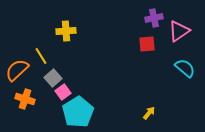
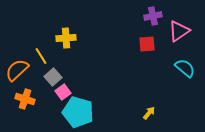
purple cross: moved 1 px left, 2 px up
yellow cross: moved 7 px down
gray square: moved 1 px up
cyan pentagon: rotated 24 degrees counterclockwise
